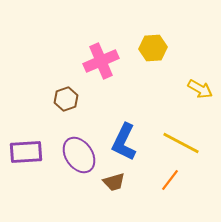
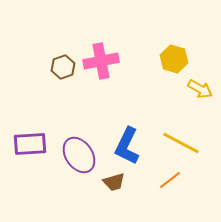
yellow hexagon: moved 21 px right, 11 px down; rotated 20 degrees clockwise
pink cross: rotated 12 degrees clockwise
brown hexagon: moved 3 px left, 32 px up
blue L-shape: moved 3 px right, 4 px down
purple rectangle: moved 4 px right, 8 px up
orange line: rotated 15 degrees clockwise
